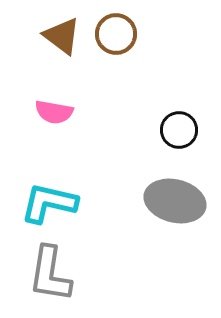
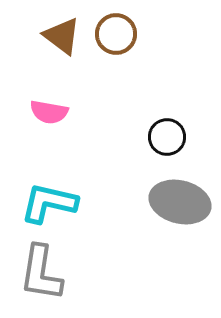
pink semicircle: moved 5 px left
black circle: moved 12 px left, 7 px down
gray ellipse: moved 5 px right, 1 px down
gray L-shape: moved 9 px left, 1 px up
